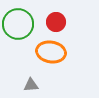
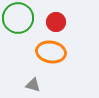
green circle: moved 6 px up
gray triangle: moved 2 px right; rotated 21 degrees clockwise
